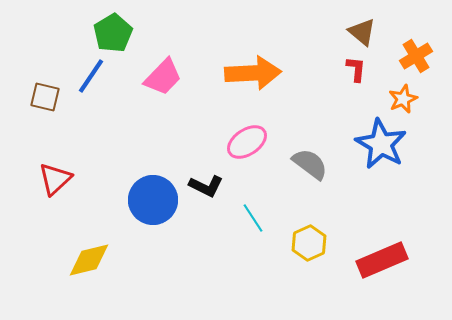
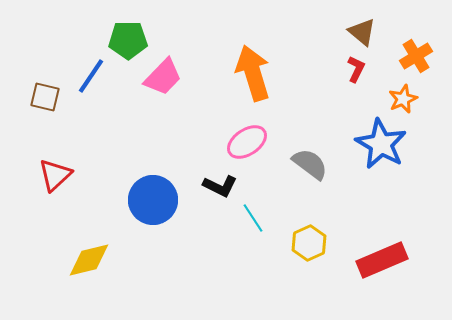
green pentagon: moved 15 px right, 7 px down; rotated 30 degrees clockwise
red L-shape: rotated 20 degrees clockwise
orange arrow: rotated 104 degrees counterclockwise
red triangle: moved 4 px up
black L-shape: moved 14 px right
